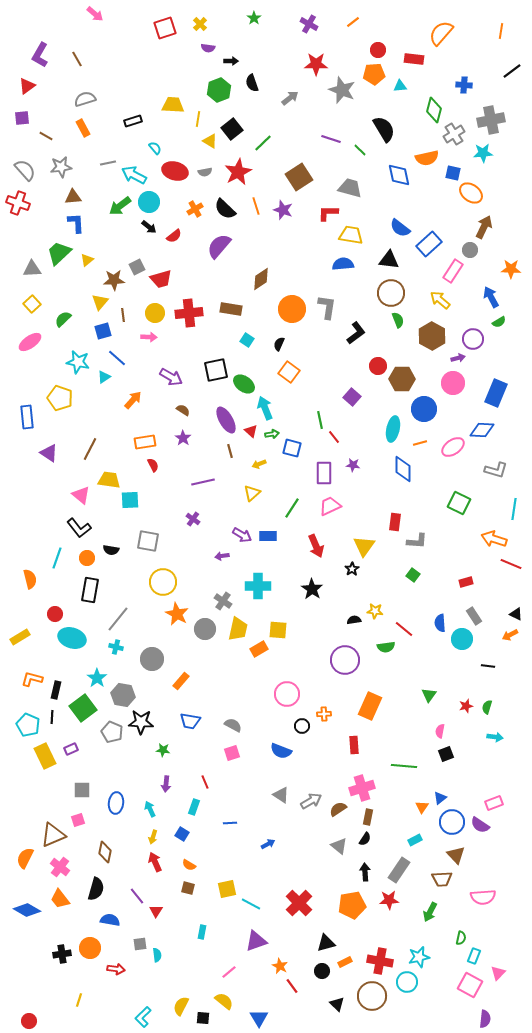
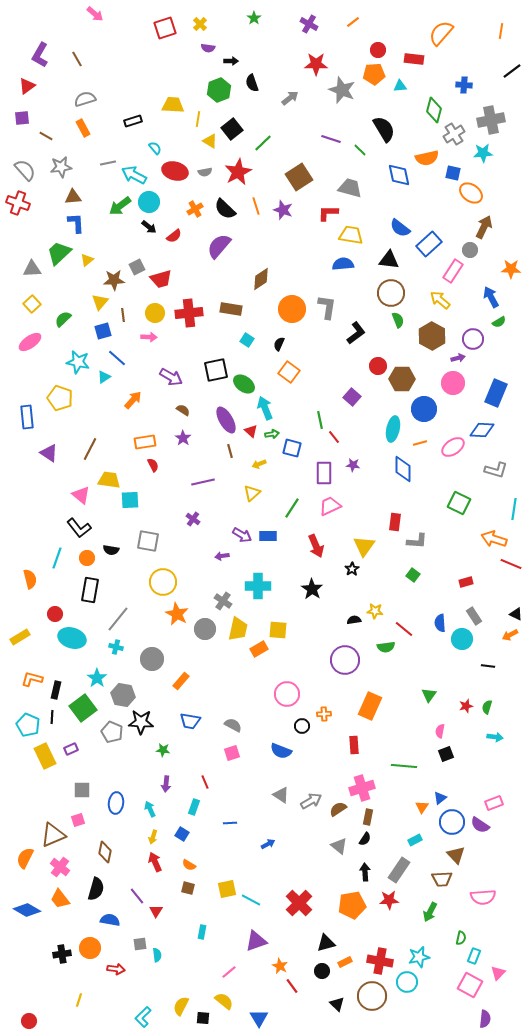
cyan line at (251, 904): moved 4 px up
